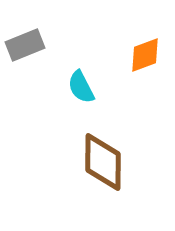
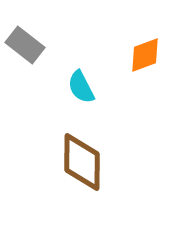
gray rectangle: rotated 60 degrees clockwise
brown diamond: moved 21 px left
